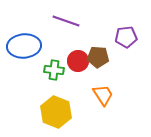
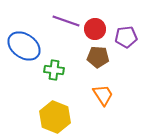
blue ellipse: rotated 40 degrees clockwise
red circle: moved 17 px right, 32 px up
yellow hexagon: moved 1 px left, 5 px down
